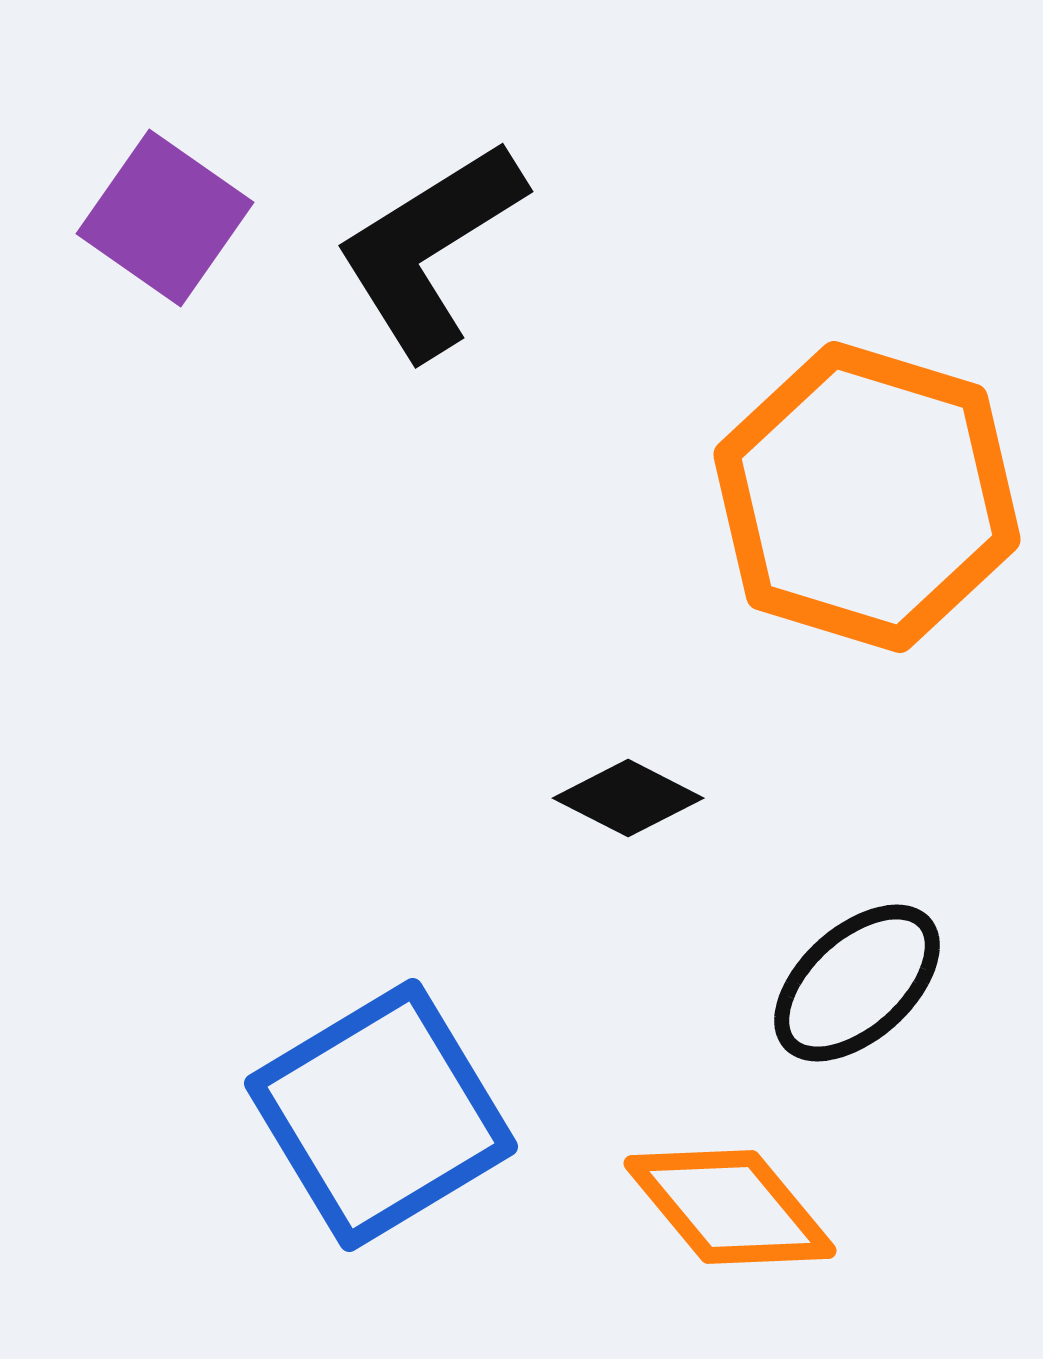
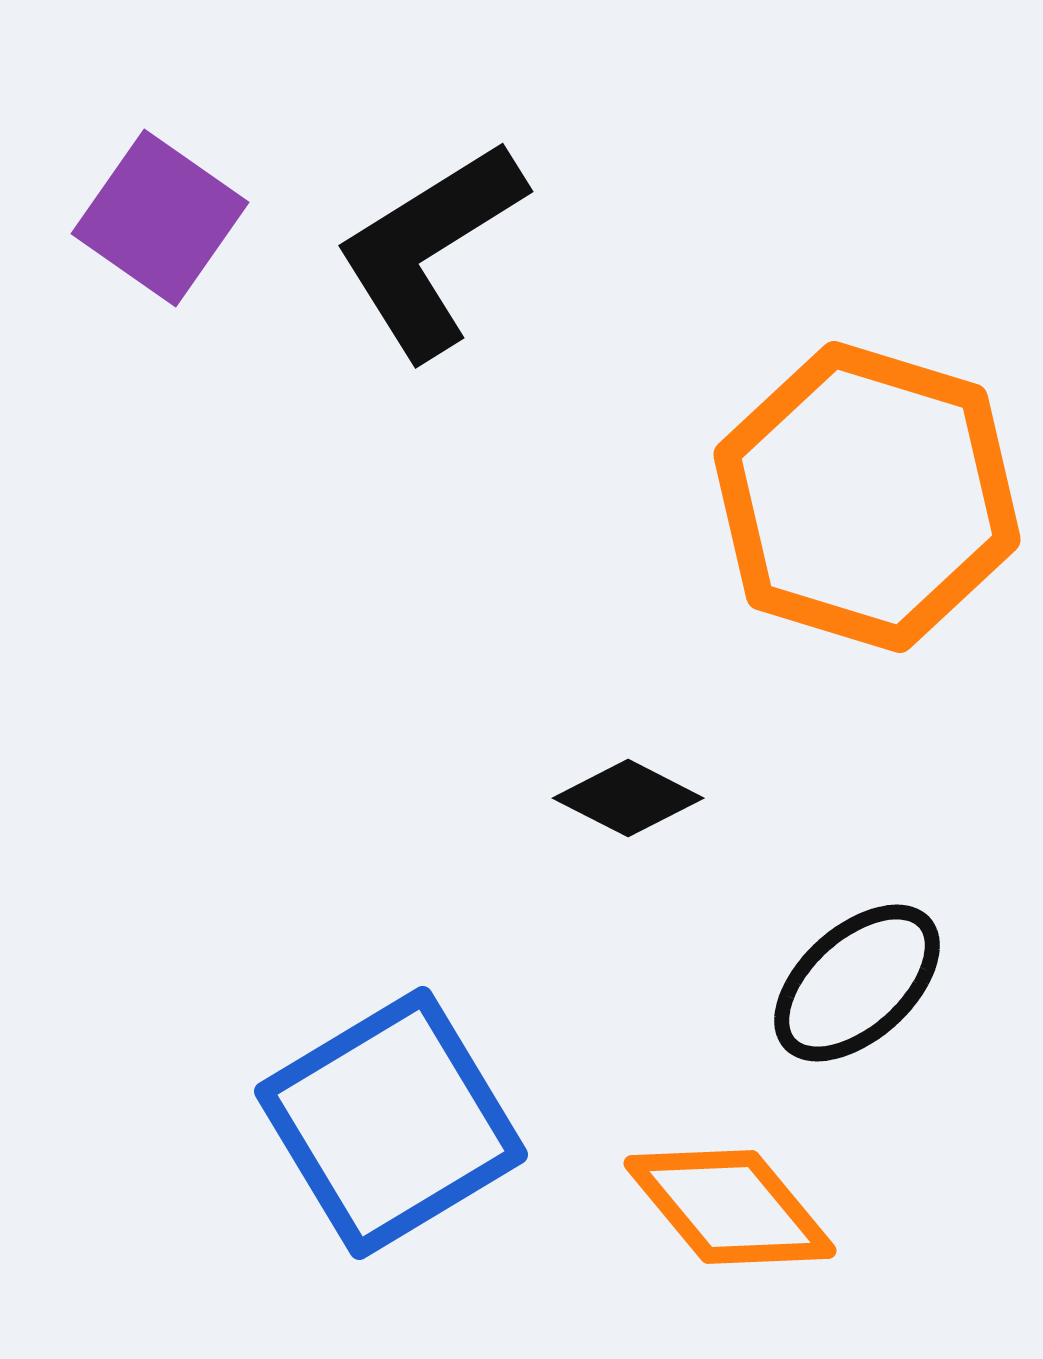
purple square: moved 5 px left
blue square: moved 10 px right, 8 px down
